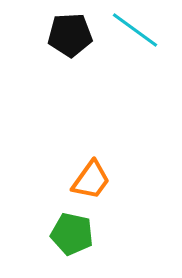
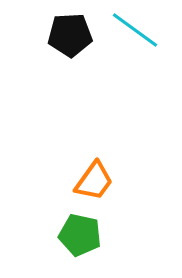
orange trapezoid: moved 3 px right, 1 px down
green pentagon: moved 8 px right, 1 px down
